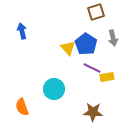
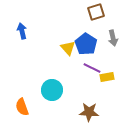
cyan circle: moved 2 px left, 1 px down
brown star: moved 4 px left
